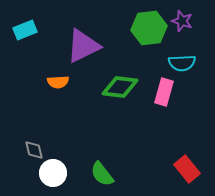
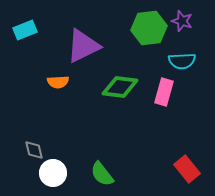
cyan semicircle: moved 2 px up
